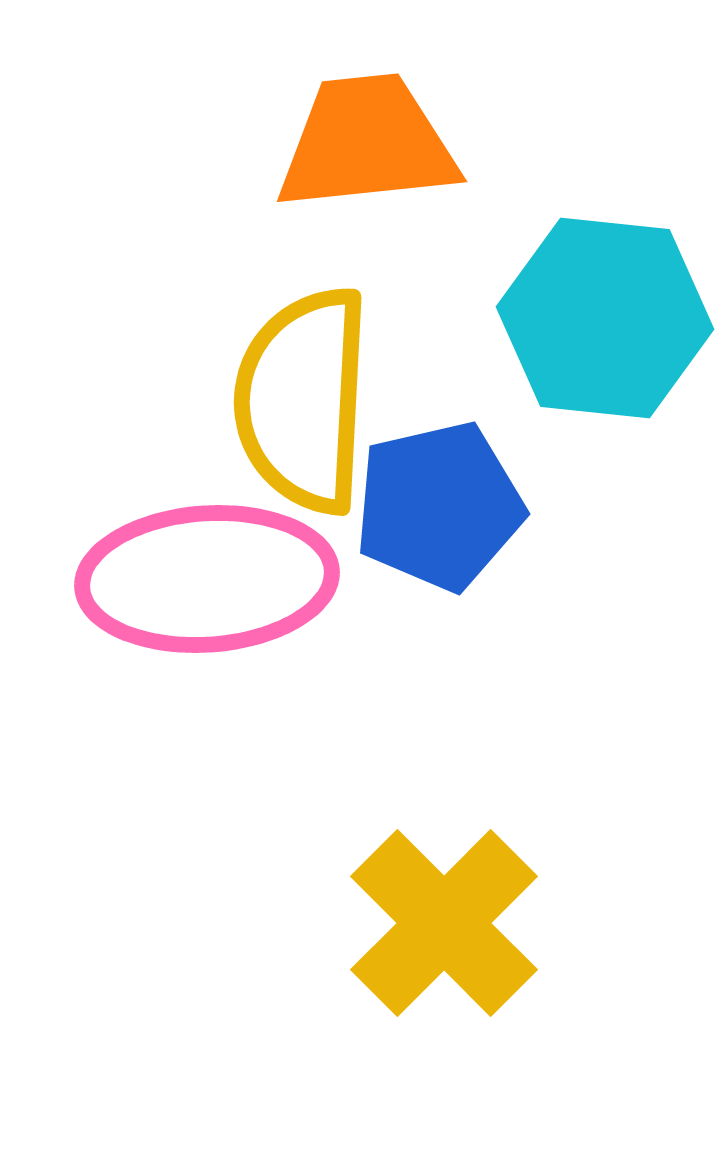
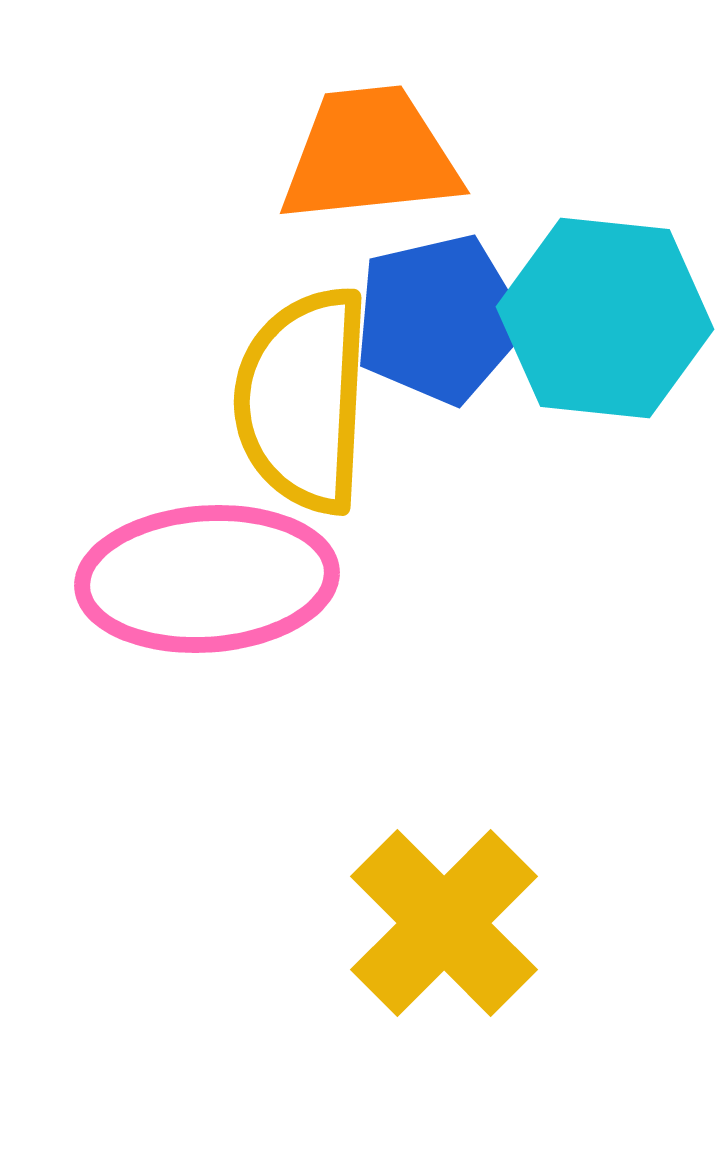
orange trapezoid: moved 3 px right, 12 px down
blue pentagon: moved 187 px up
